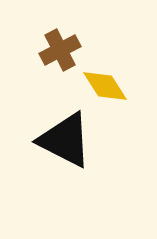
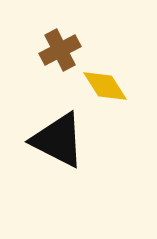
black triangle: moved 7 px left
